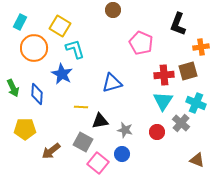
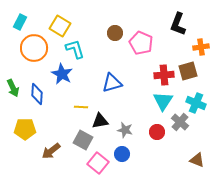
brown circle: moved 2 px right, 23 px down
gray cross: moved 1 px left, 1 px up
gray square: moved 2 px up
